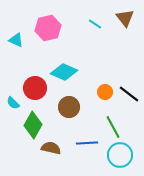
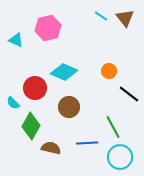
cyan line: moved 6 px right, 8 px up
orange circle: moved 4 px right, 21 px up
green diamond: moved 2 px left, 1 px down
cyan circle: moved 2 px down
